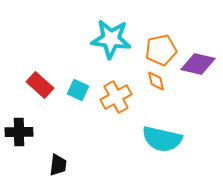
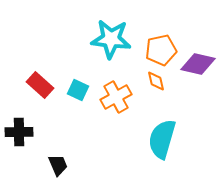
cyan semicircle: rotated 93 degrees clockwise
black trapezoid: rotated 30 degrees counterclockwise
